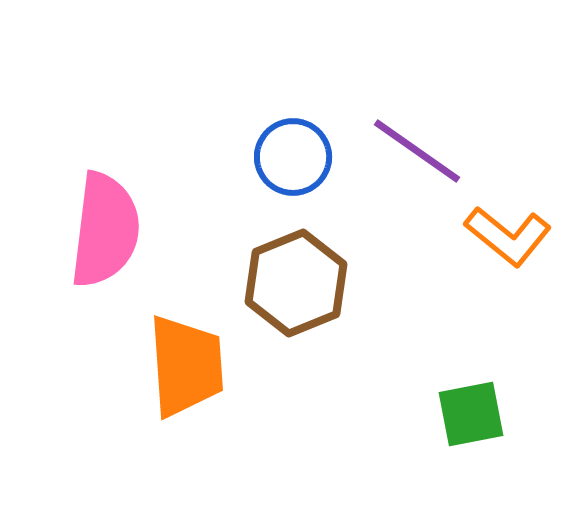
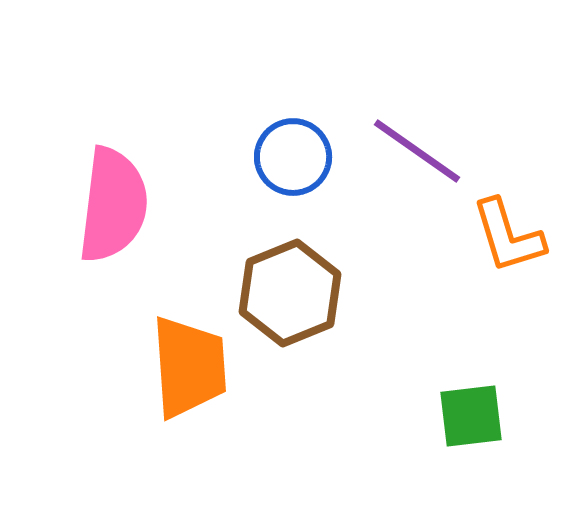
pink semicircle: moved 8 px right, 25 px up
orange L-shape: rotated 34 degrees clockwise
brown hexagon: moved 6 px left, 10 px down
orange trapezoid: moved 3 px right, 1 px down
green square: moved 2 px down; rotated 4 degrees clockwise
